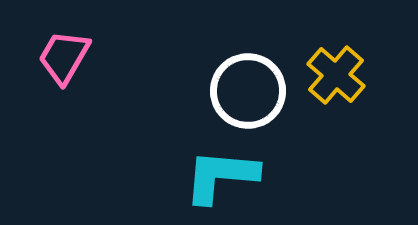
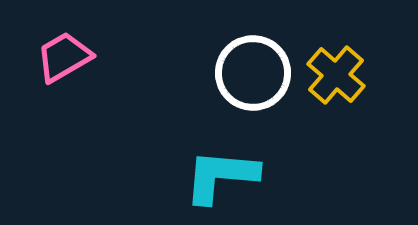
pink trapezoid: rotated 30 degrees clockwise
white circle: moved 5 px right, 18 px up
